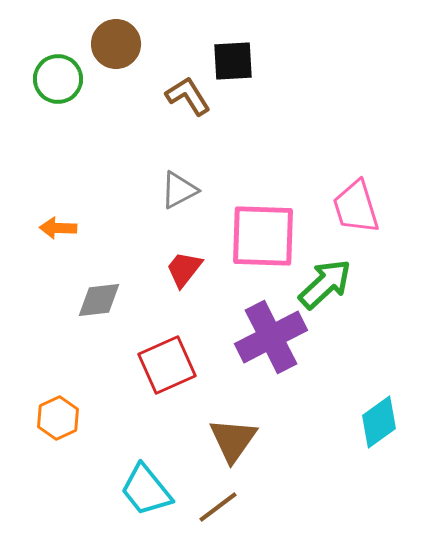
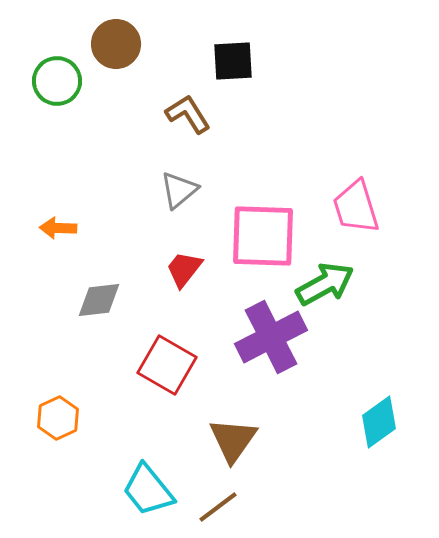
green circle: moved 1 px left, 2 px down
brown L-shape: moved 18 px down
gray triangle: rotated 12 degrees counterclockwise
green arrow: rotated 14 degrees clockwise
red square: rotated 36 degrees counterclockwise
cyan trapezoid: moved 2 px right
